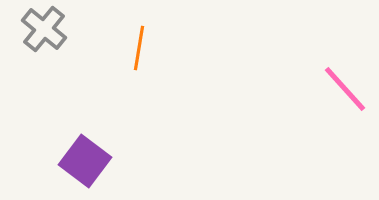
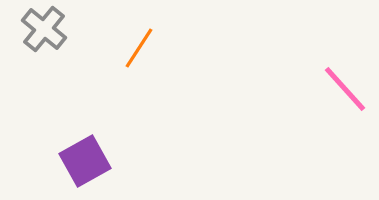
orange line: rotated 24 degrees clockwise
purple square: rotated 24 degrees clockwise
